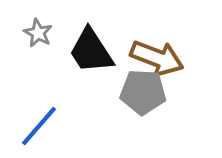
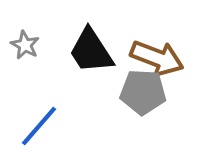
gray star: moved 13 px left, 12 px down
